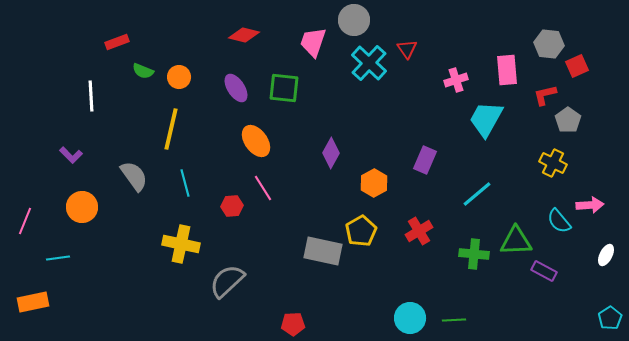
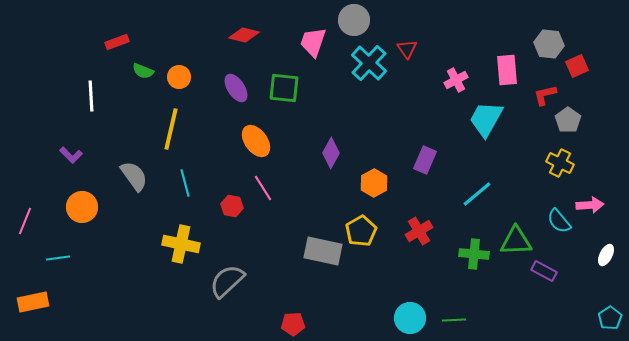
pink cross at (456, 80): rotated 10 degrees counterclockwise
yellow cross at (553, 163): moved 7 px right
red hexagon at (232, 206): rotated 15 degrees clockwise
